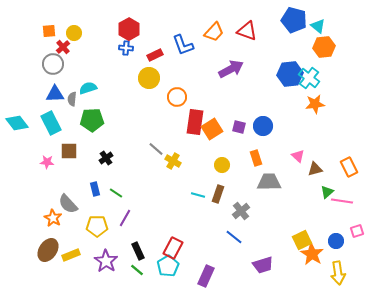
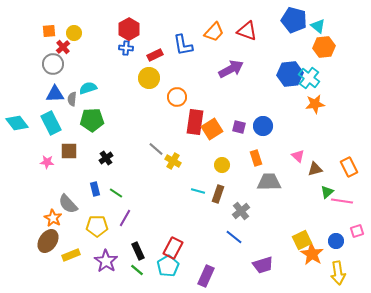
blue L-shape at (183, 45): rotated 10 degrees clockwise
cyan line at (198, 195): moved 4 px up
brown ellipse at (48, 250): moved 9 px up
